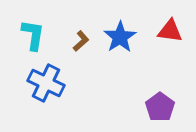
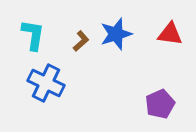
red triangle: moved 3 px down
blue star: moved 4 px left, 3 px up; rotated 16 degrees clockwise
purple pentagon: moved 3 px up; rotated 12 degrees clockwise
